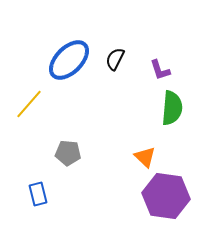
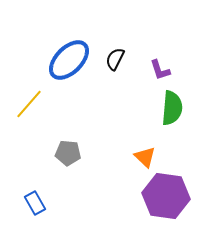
blue rectangle: moved 3 px left, 9 px down; rotated 15 degrees counterclockwise
